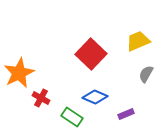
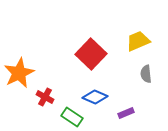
gray semicircle: rotated 36 degrees counterclockwise
red cross: moved 4 px right, 1 px up
purple rectangle: moved 1 px up
